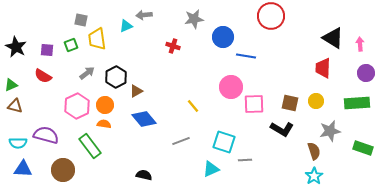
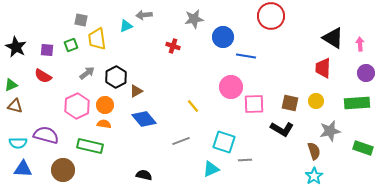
green rectangle at (90, 146): rotated 40 degrees counterclockwise
